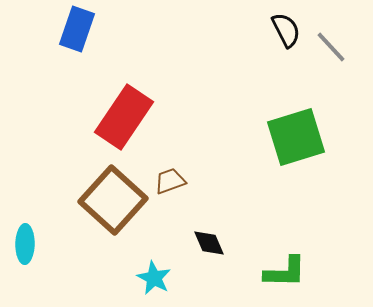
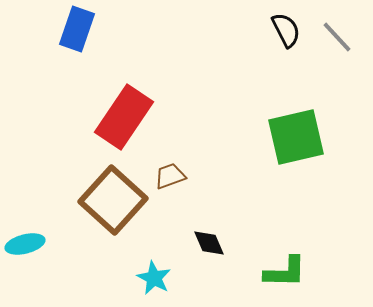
gray line: moved 6 px right, 10 px up
green square: rotated 4 degrees clockwise
brown trapezoid: moved 5 px up
cyan ellipse: rotated 75 degrees clockwise
